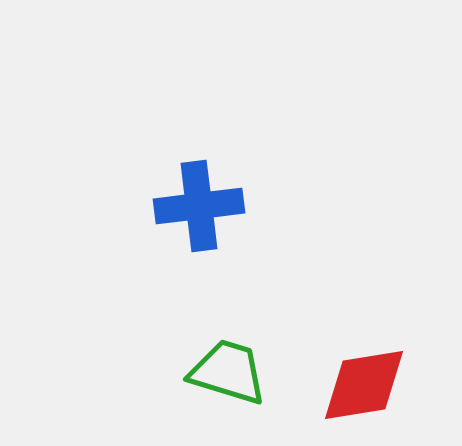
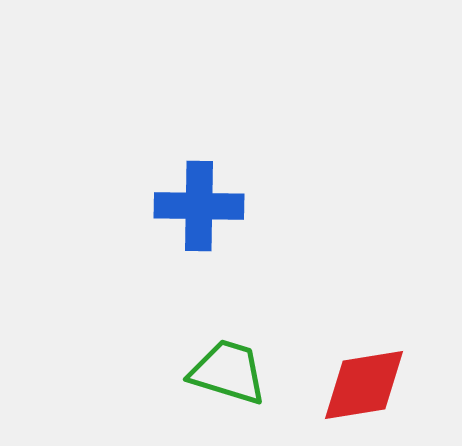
blue cross: rotated 8 degrees clockwise
